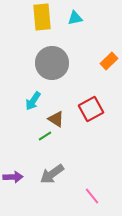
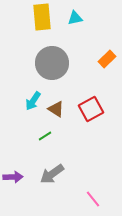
orange rectangle: moved 2 px left, 2 px up
brown triangle: moved 10 px up
pink line: moved 1 px right, 3 px down
